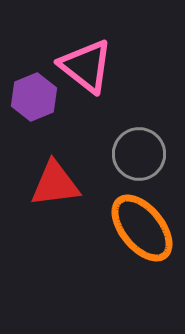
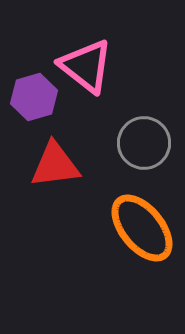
purple hexagon: rotated 6 degrees clockwise
gray circle: moved 5 px right, 11 px up
red triangle: moved 19 px up
